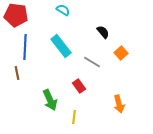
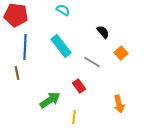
green arrow: rotated 100 degrees counterclockwise
